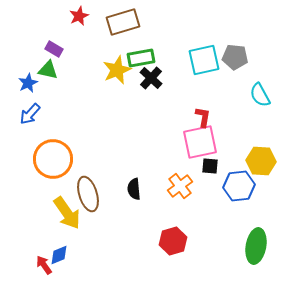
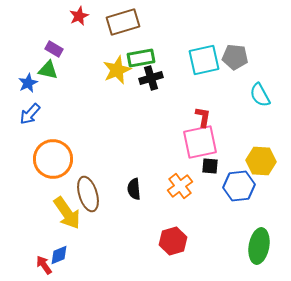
black cross: rotated 30 degrees clockwise
green ellipse: moved 3 px right
